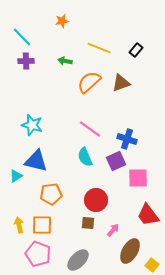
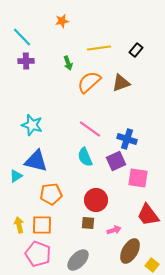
yellow line: rotated 30 degrees counterclockwise
green arrow: moved 3 px right, 2 px down; rotated 120 degrees counterclockwise
pink square: rotated 10 degrees clockwise
pink arrow: moved 1 px right; rotated 32 degrees clockwise
